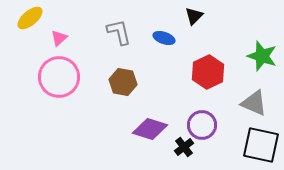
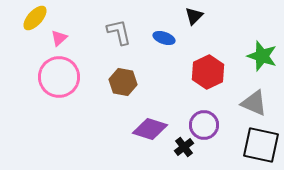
yellow ellipse: moved 5 px right; rotated 8 degrees counterclockwise
purple circle: moved 2 px right
